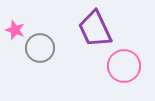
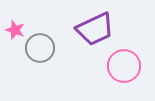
purple trapezoid: rotated 90 degrees counterclockwise
